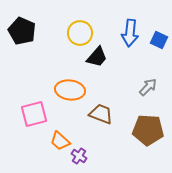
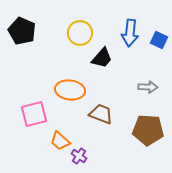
black trapezoid: moved 5 px right, 1 px down
gray arrow: rotated 48 degrees clockwise
